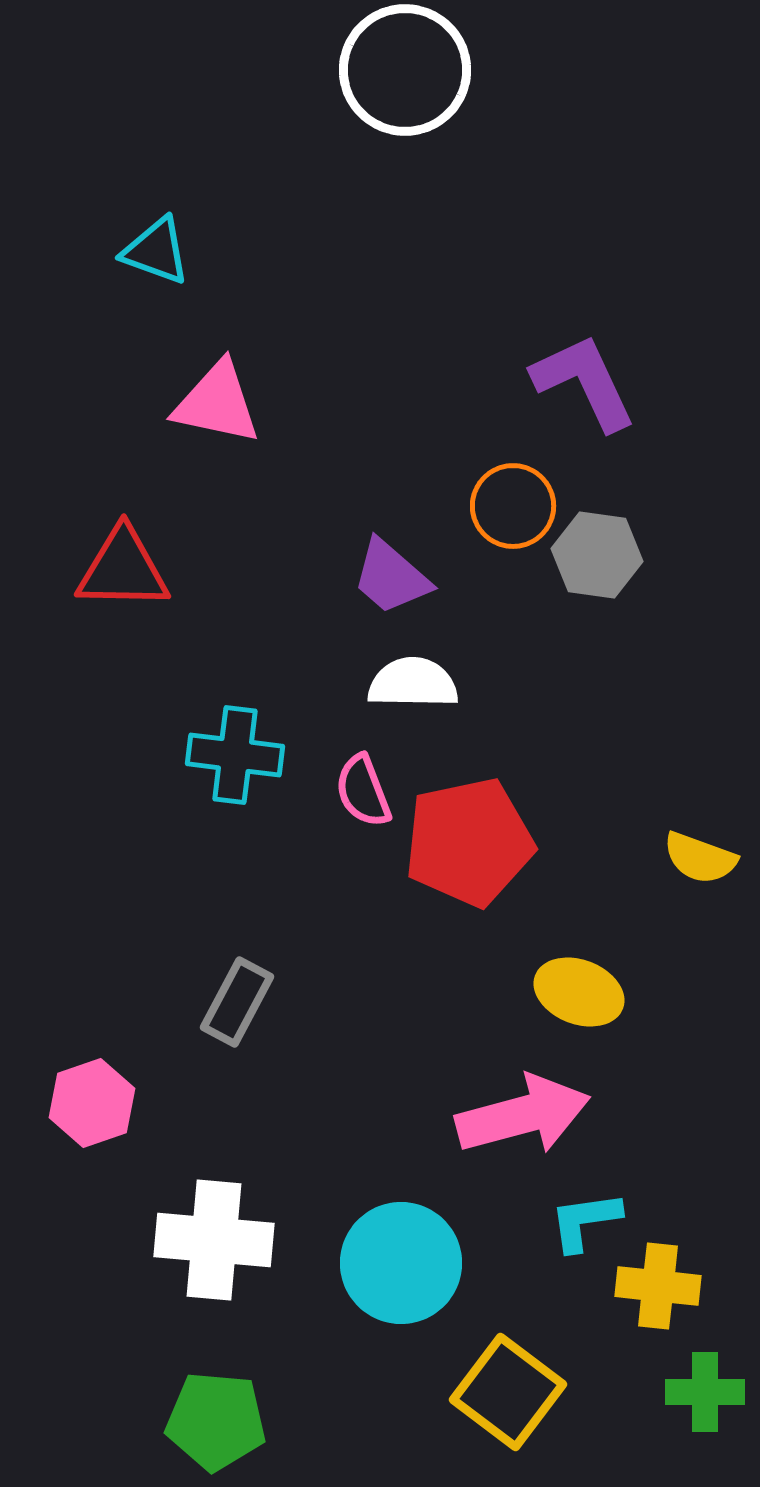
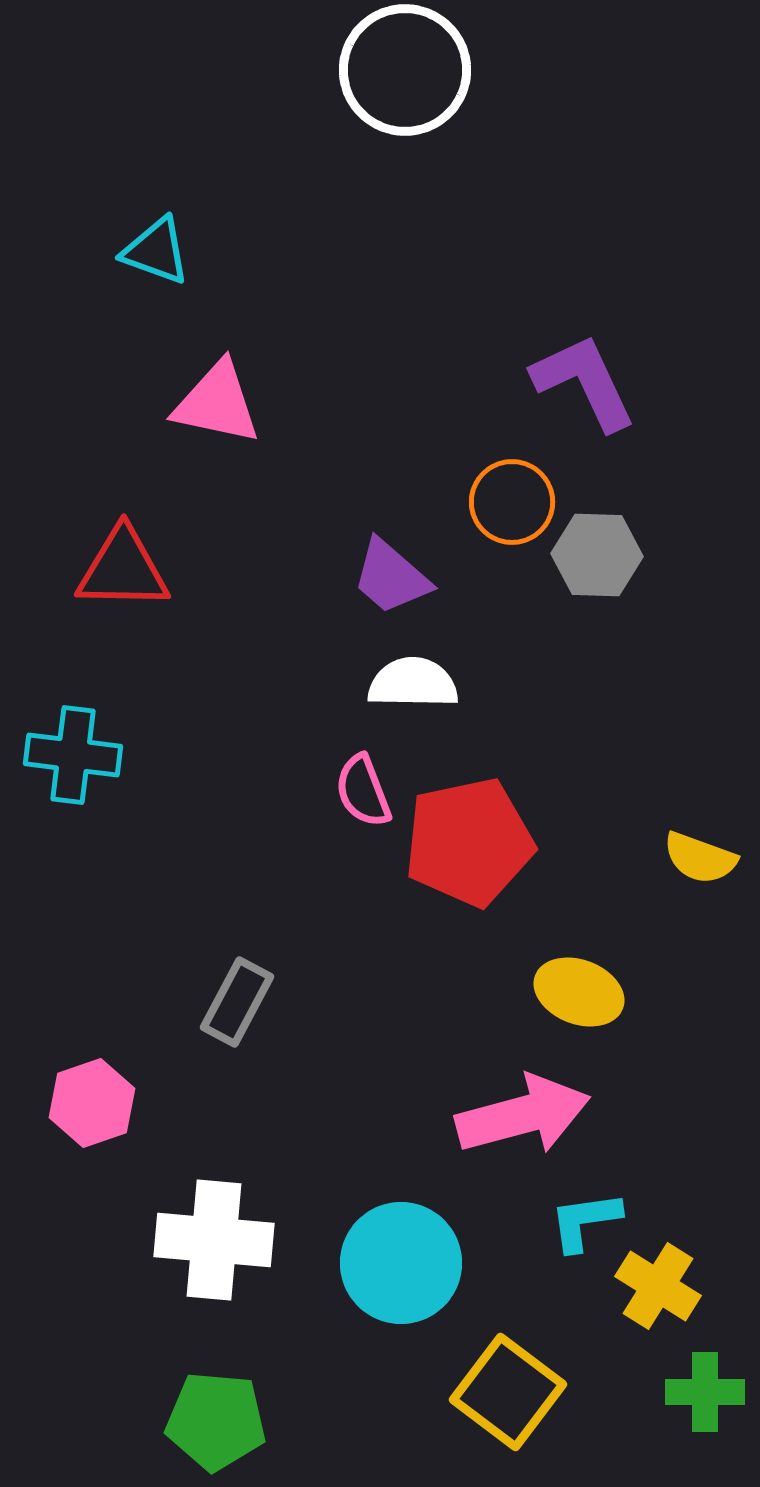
orange circle: moved 1 px left, 4 px up
gray hexagon: rotated 6 degrees counterclockwise
cyan cross: moved 162 px left
yellow cross: rotated 26 degrees clockwise
